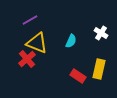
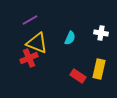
white cross: rotated 24 degrees counterclockwise
cyan semicircle: moved 1 px left, 3 px up
red cross: moved 2 px right, 1 px up; rotated 18 degrees clockwise
